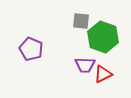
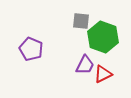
purple trapezoid: rotated 65 degrees counterclockwise
